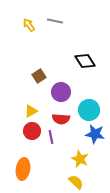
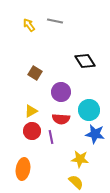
brown square: moved 4 px left, 3 px up; rotated 24 degrees counterclockwise
yellow star: rotated 18 degrees counterclockwise
